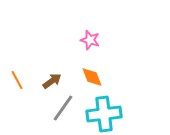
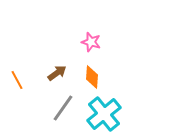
pink star: moved 1 px right, 2 px down
orange diamond: rotated 25 degrees clockwise
brown arrow: moved 5 px right, 8 px up
cyan cross: rotated 32 degrees counterclockwise
